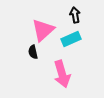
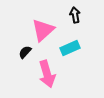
cyan rectangle: moved 1 px left, 9 px down
black semicircle: moved 8 px left; rotated 56 degrees clockwise
pink arrow: moved 15 px left
